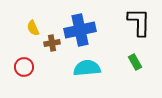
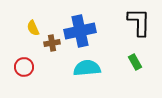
blue cross: moved 1 px down
